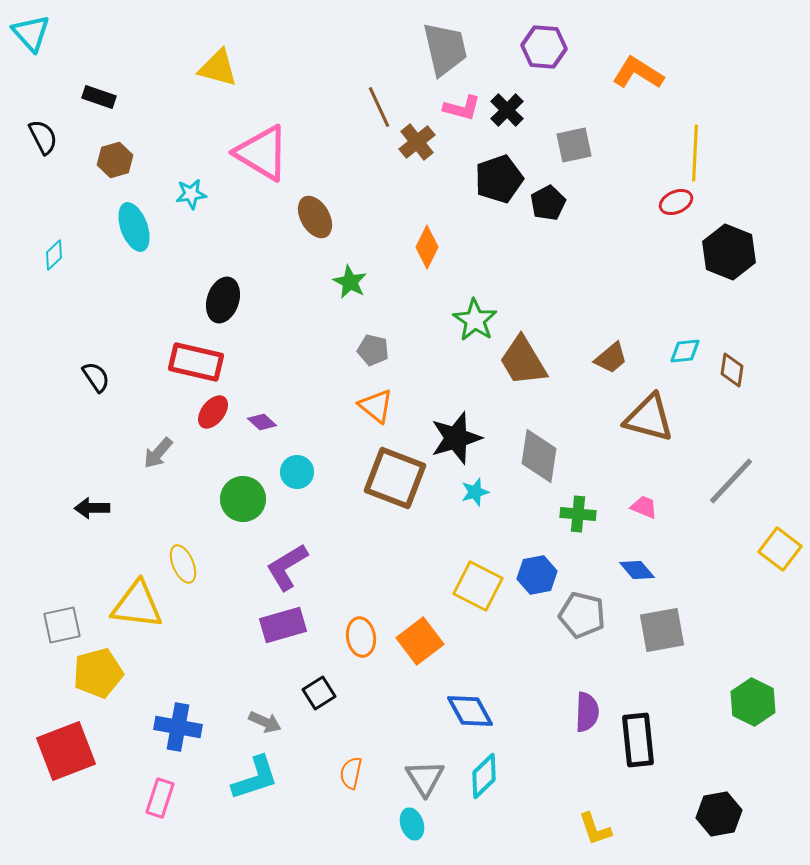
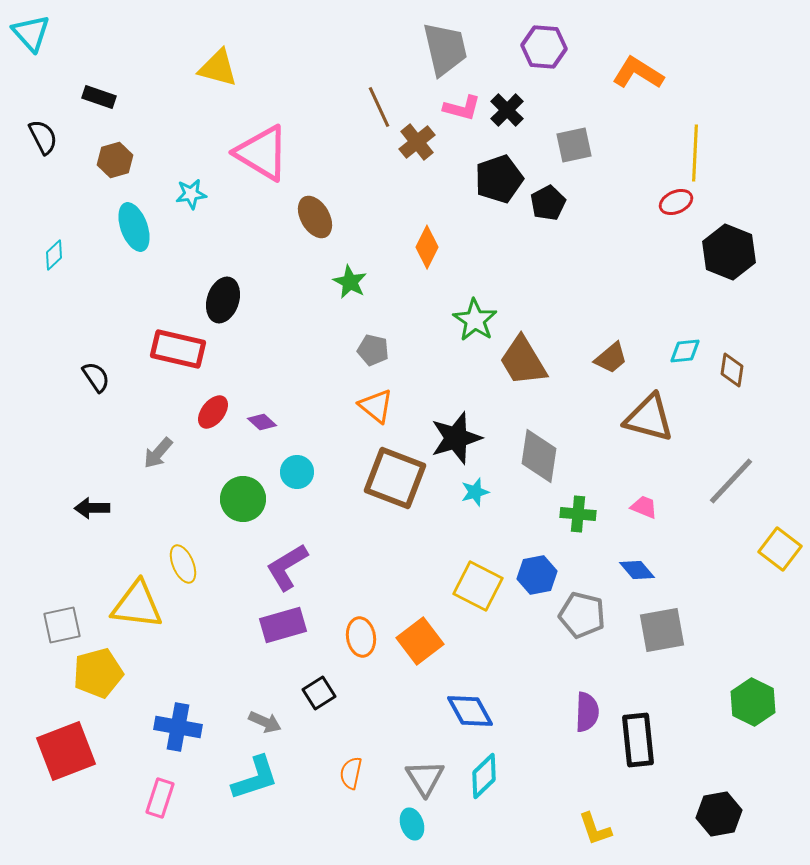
red rectangle at (196, 362): moved 18 px left, 13 px up
